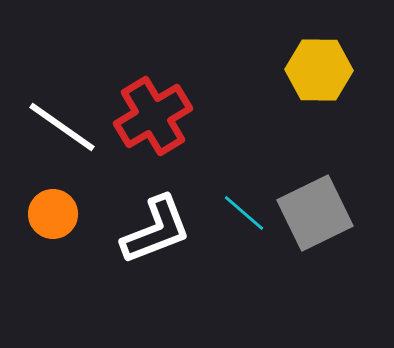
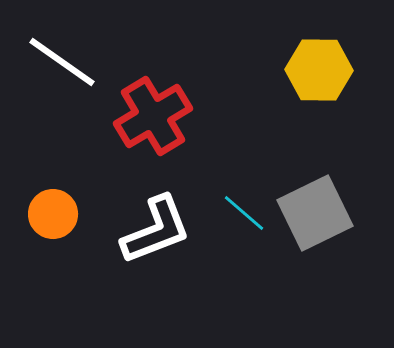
white line: moved 65 px up
